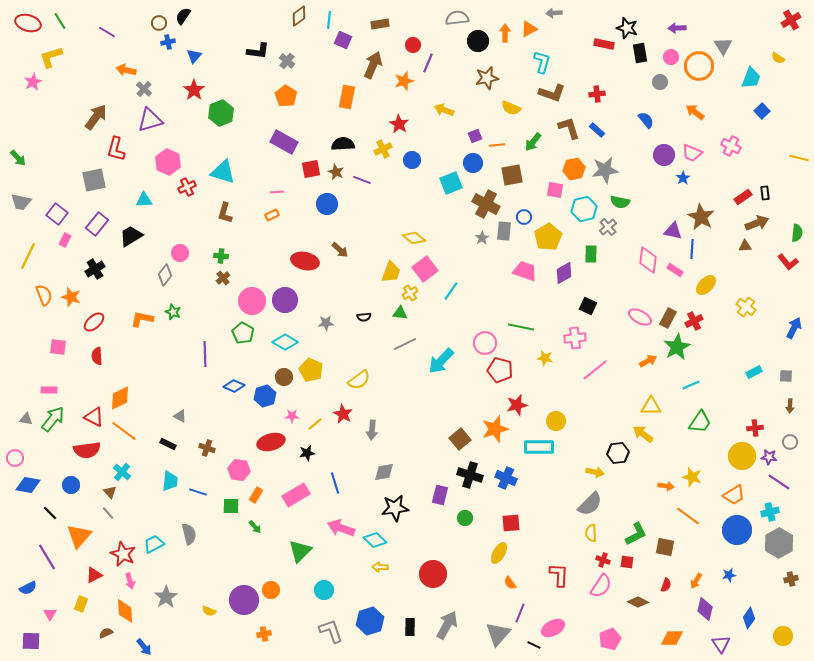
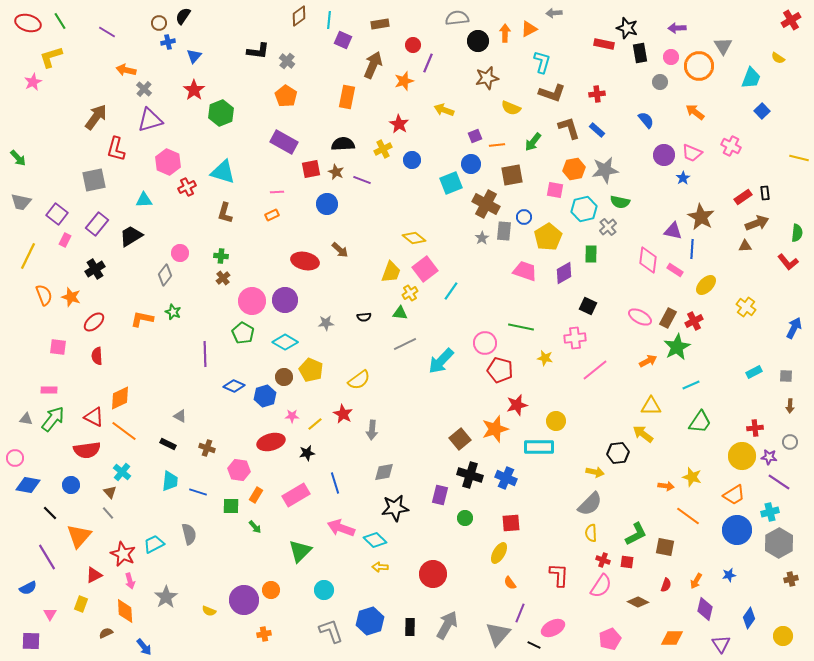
blue circle at (473, 163): moved 2 px left, 1 px down
